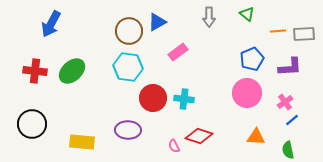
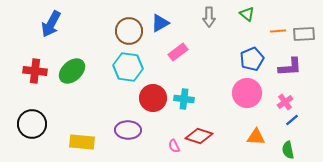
blue triangle: moved 3 px right, 1 px down
